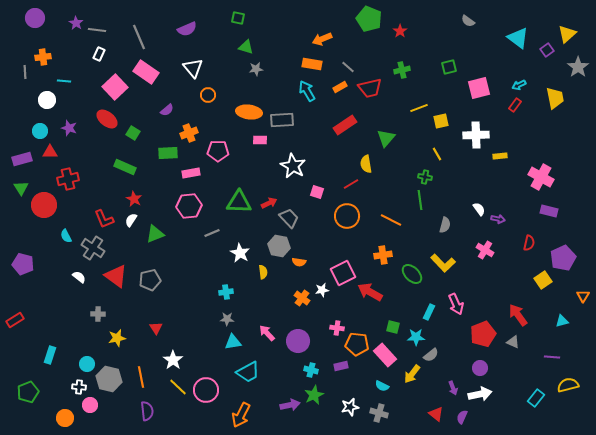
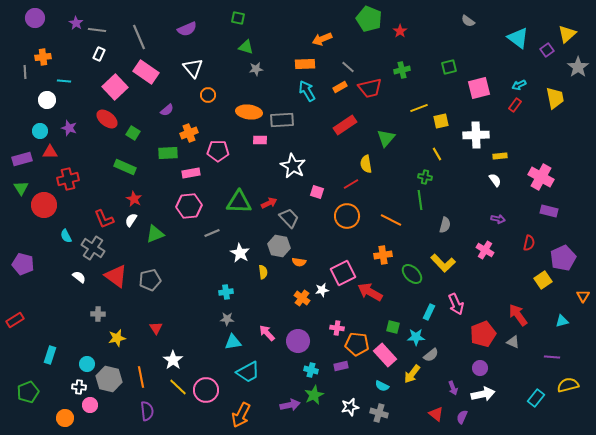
orange rectangle at (312, 64): moved 7 px left; rotated 12 degrees counterclockwise
white semicircle at (479, 209): moved 16 px right, 29 px up
white arrow at (480, 394): moved 3 px right
